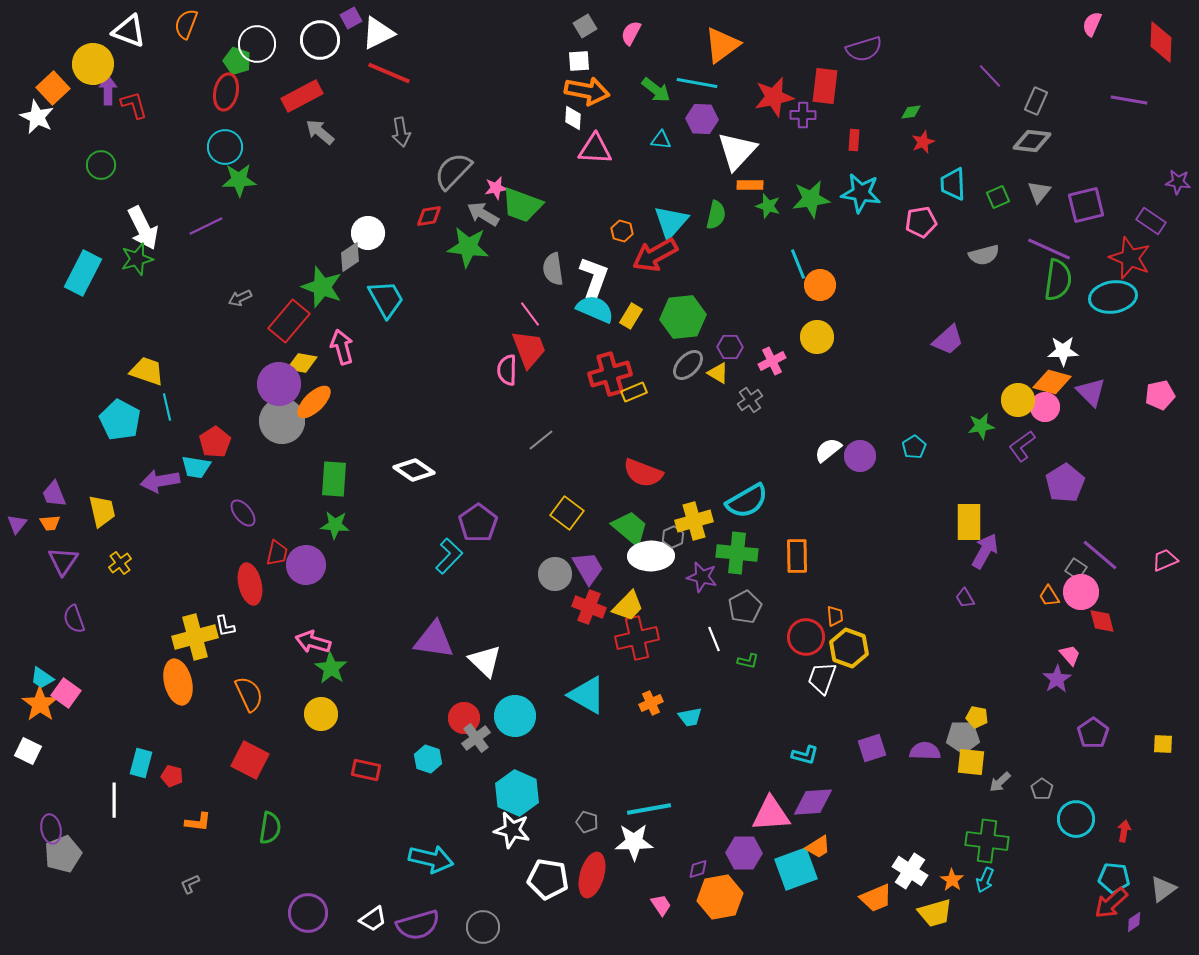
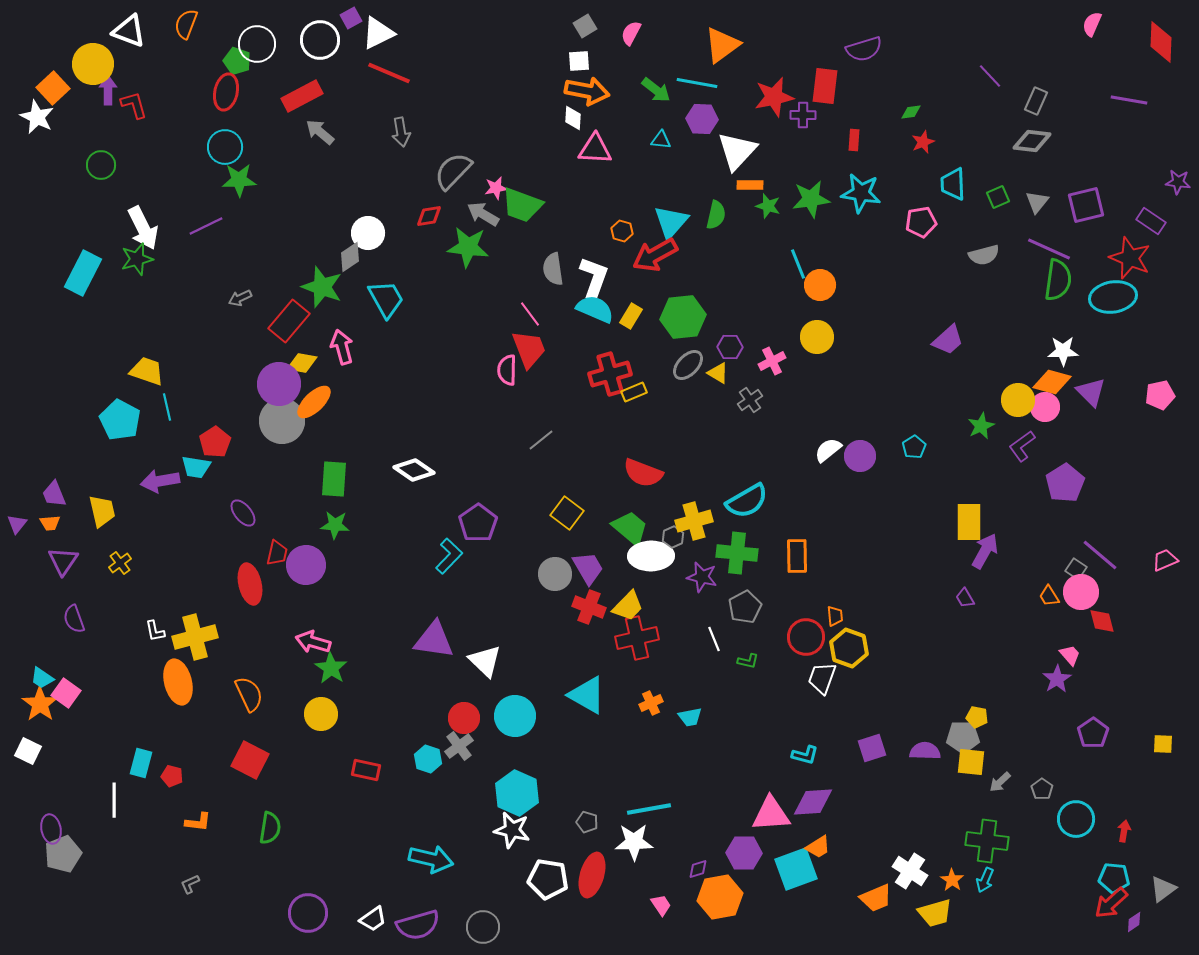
gray triangle at (1039, 192): moved 2 px left, 10 px down
green star at (981, 426): rotated 16 degrees counterclockwise
white L-shape at (225, 626): moved 70 px left, 5 px down
gray cross at (476, 738): moved 17 px left, 8 px down
